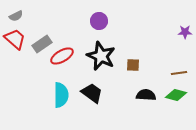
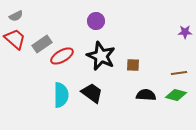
purple circle: moved 3 px left
